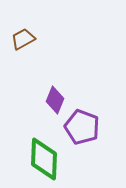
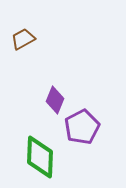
purple pentagon: rotated 24 degrees clockwise
green diamond: moved 4 px left, 2 px up
